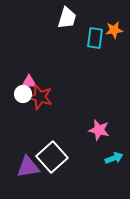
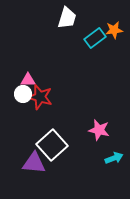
cyan rectangle: rotated 45 degrees clockwise
pink triangle: moved 1 px left, 2 px up
white square: moved 12 px up
purple triangle: moved 6 px right, 4 px up; rotated 15 degrees clockwise
